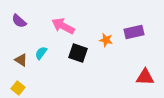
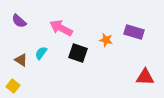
pink arrow: moved 2 px left, 2 px down
purple rectangle: rotated 30 degrees clockwise
yellow square: moved 5 px left, 2 px up
